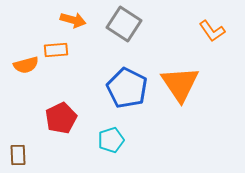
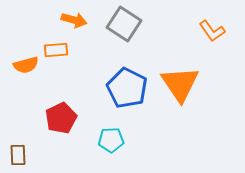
orange arrow: moved 1 px right
cyan pentagon: rotated 15 degrees clockwise
